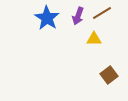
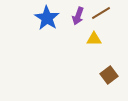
brown line: moved 1 px left
